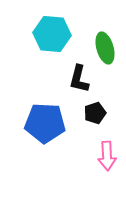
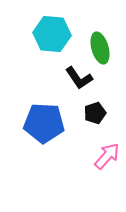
green ellipse: moved 5 px left
black L-shape: moved 1 px up; rotated 48 degrees counterclockwise
blue pentagon: moved 1 px left
pink arrow: rotated 136 degrees counterclockwise
